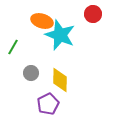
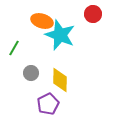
green line: moved 1 px right, 1 px down
